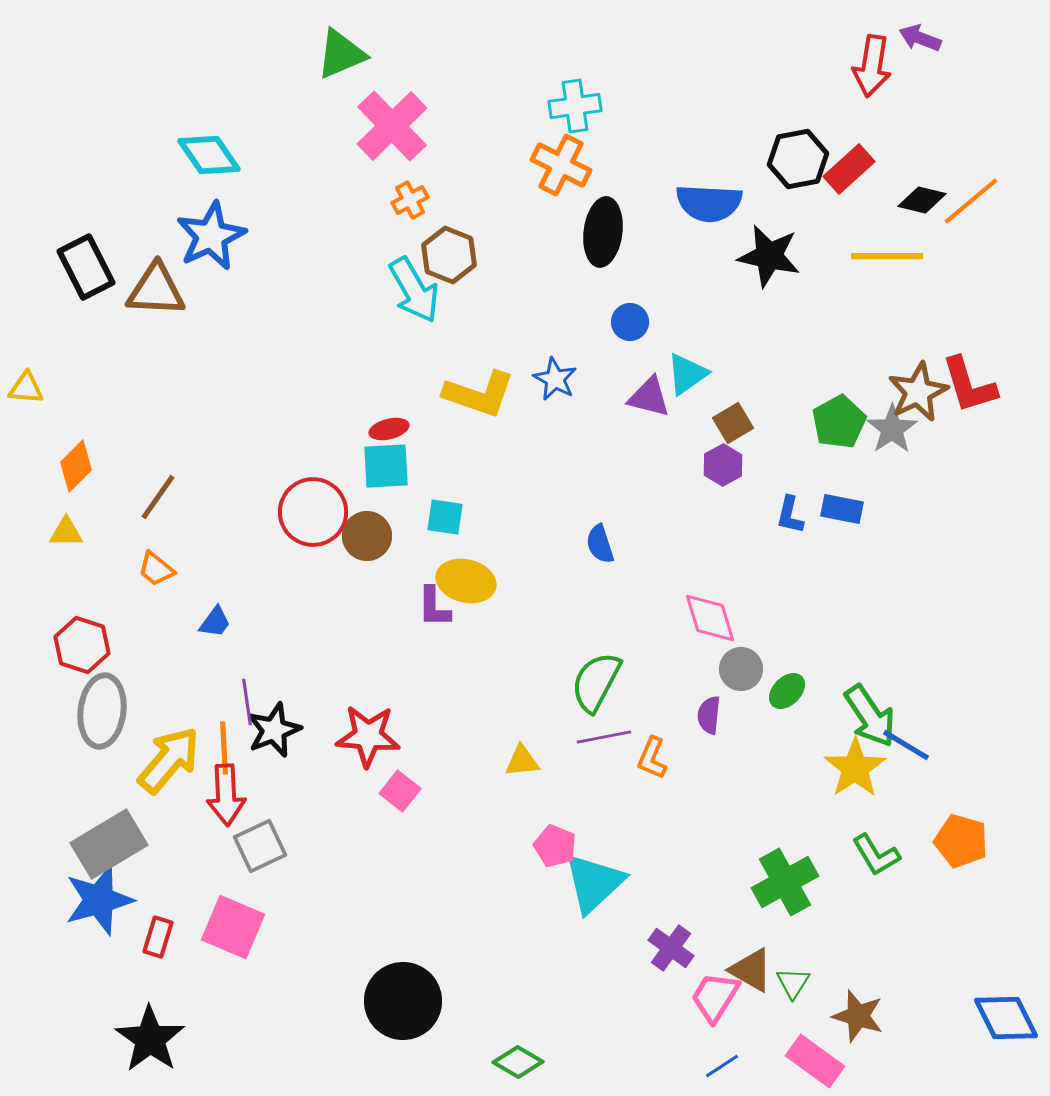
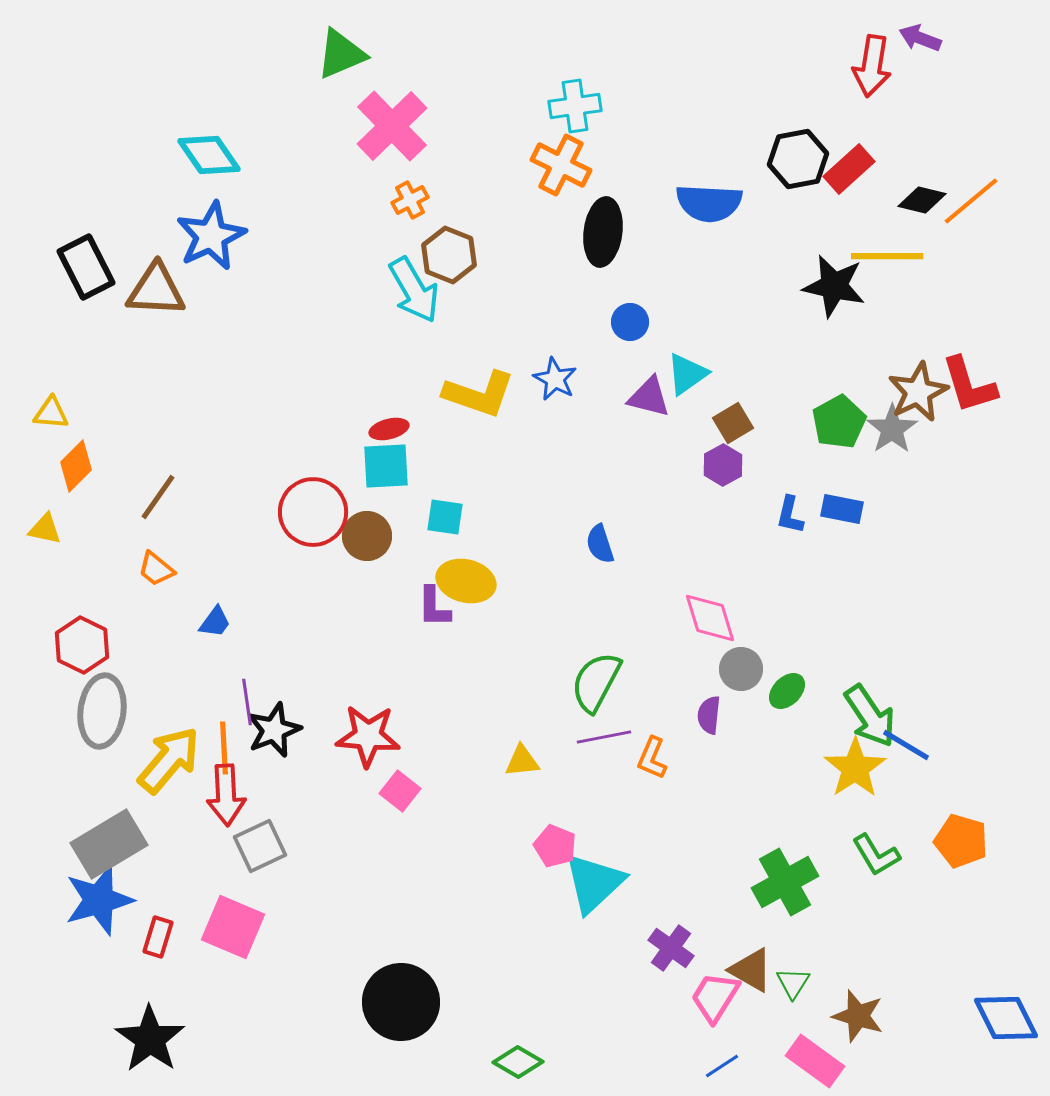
black star at (769, 256): moved 65 px right, 30 px down
yellow triangle at (26, 388): moved 25 px right, 25 px down
yellow triangle at (66, 532): moved 21 px left, 3 px up; rotated 12 degrees clockwise
red hexagon at (82, 645): rotated 8 degrees clockwise
black circle at (403, 1001): moved 2 px left, 1 px down
